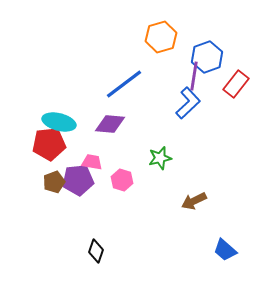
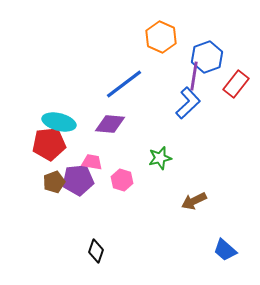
orange hexagon: rotated 20 degrees counterclockwise
